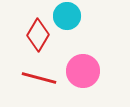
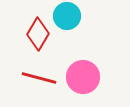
red diamond: moved 1 px up
pink circle: moved 6 px down
